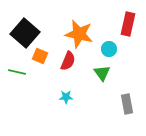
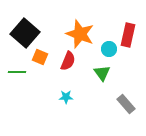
red rectangle: moved 11 px down
orange star: moved 1 px right; rotated 8 degrees clockwise
orange square: moved 1 px down
green line: rotated 12 degrees counterclockwise
gray rectangle: moved 1 px left; rotated 30 degrees counterclockwise
